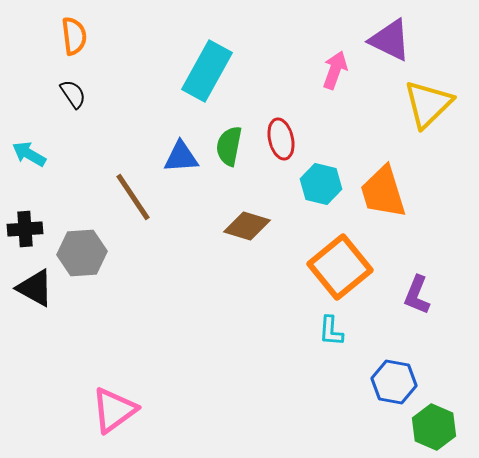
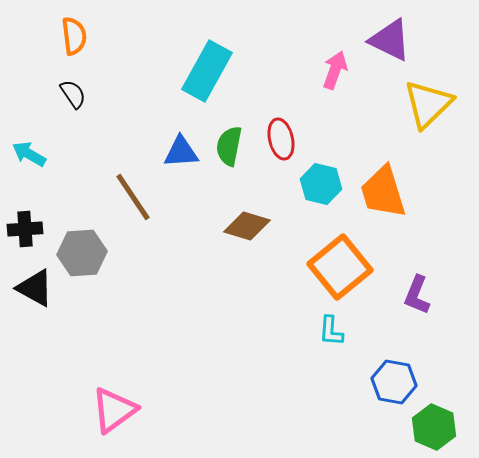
blue triangle: moved 5 px up
